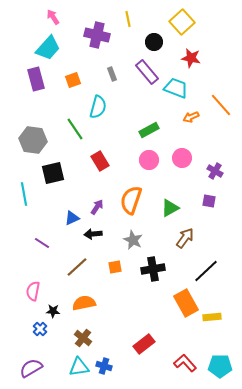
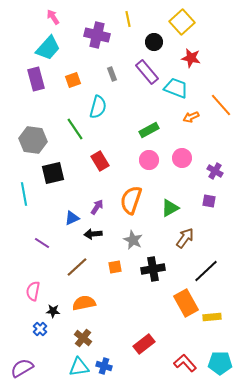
cyan pentagon at (220, 366): moved 3 px up
purple semicircle at (31, 368): moved 9 px left
